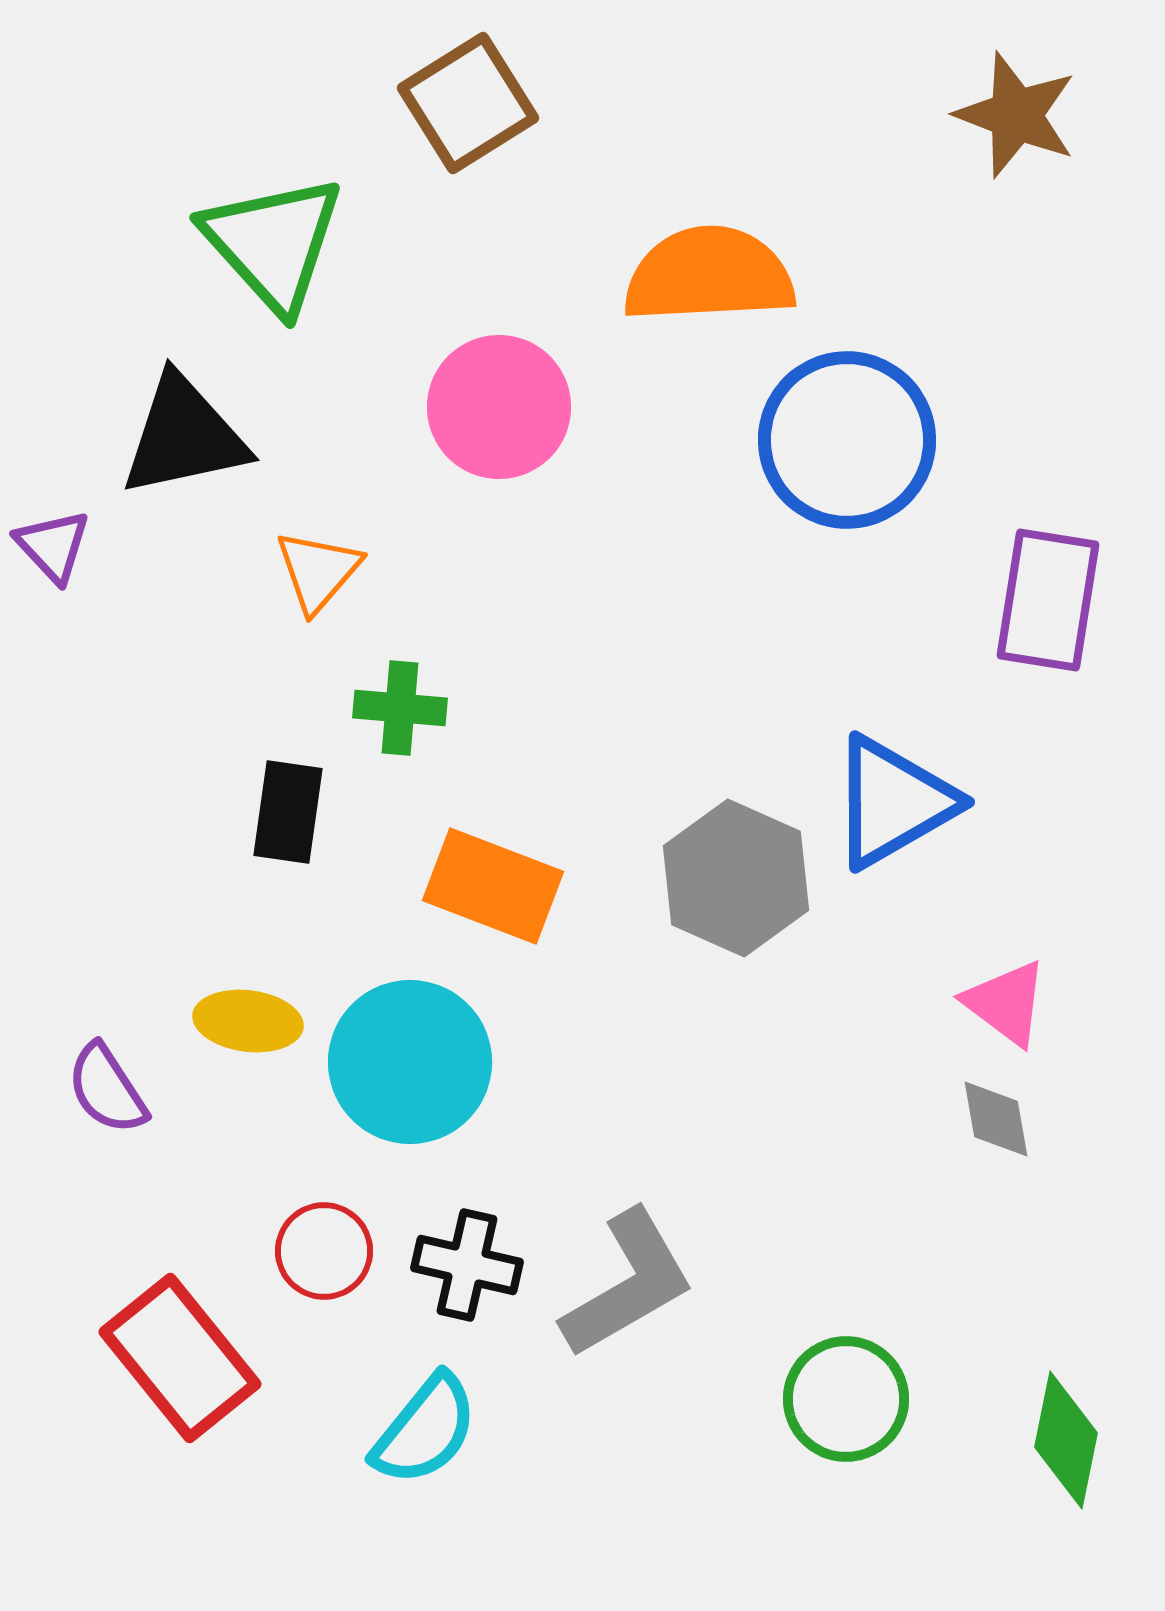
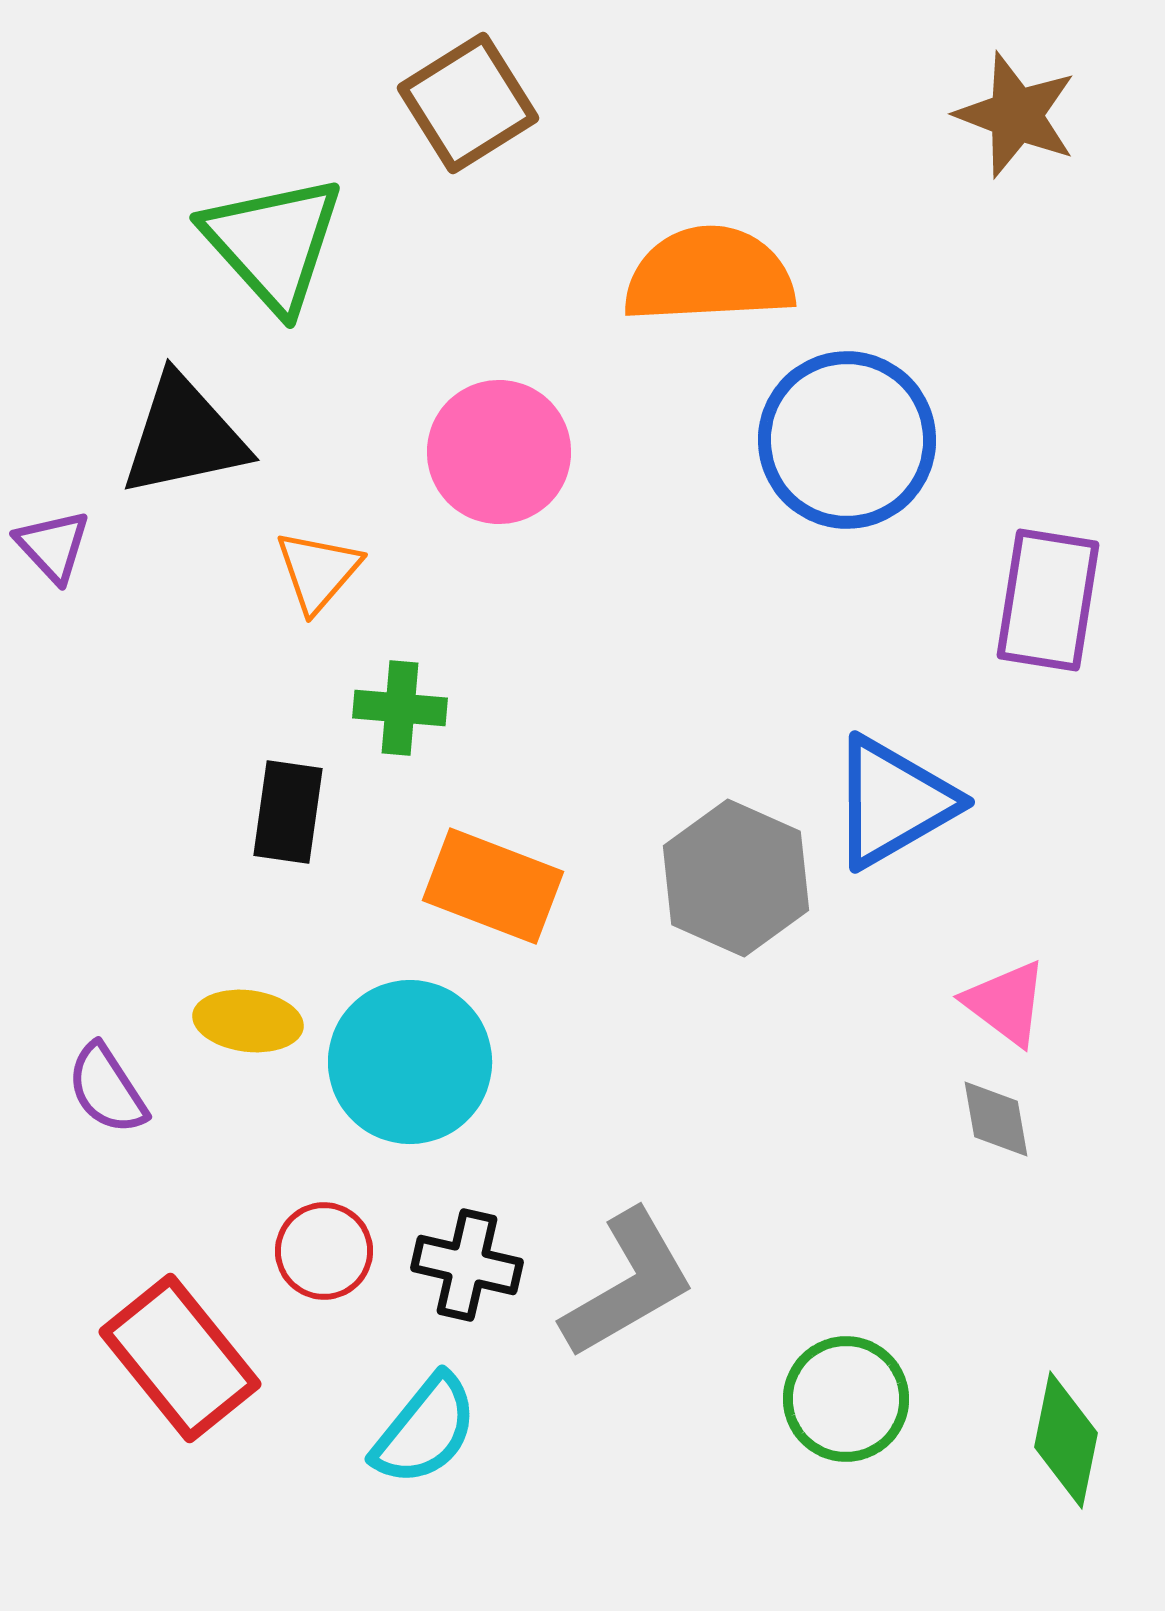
pink circle: moved 45 px down
